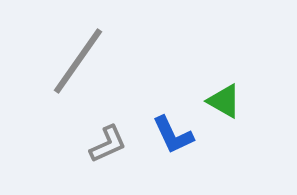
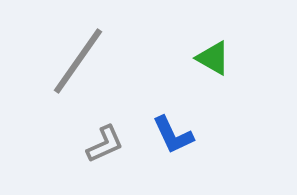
green triangle: moved 11 px left, 43 px up
gray L-shape: moved 3 px left
